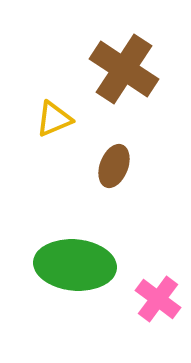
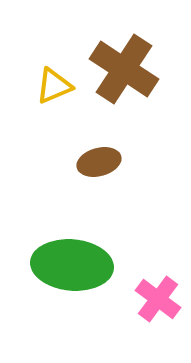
yellow triangle: moved 33 px up
brown ellipse: moved 15 px left, 4 px up; rotated 54 degrees clockwise
green ellipse: moved 3 px left
